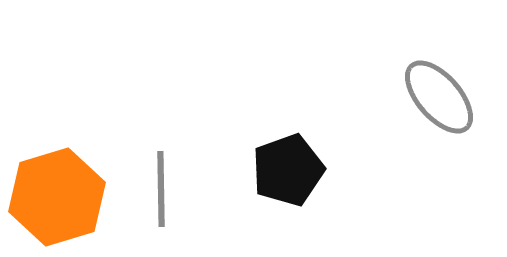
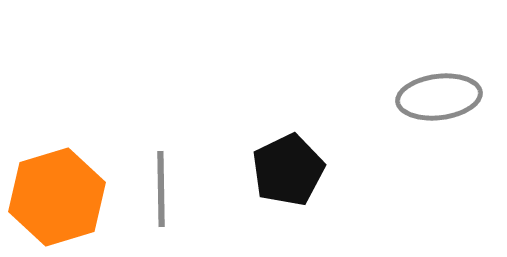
gray ellipse: rotated 56 degrees counterclockwise
black pentagon: rotated 6 degrees counterclockwise
